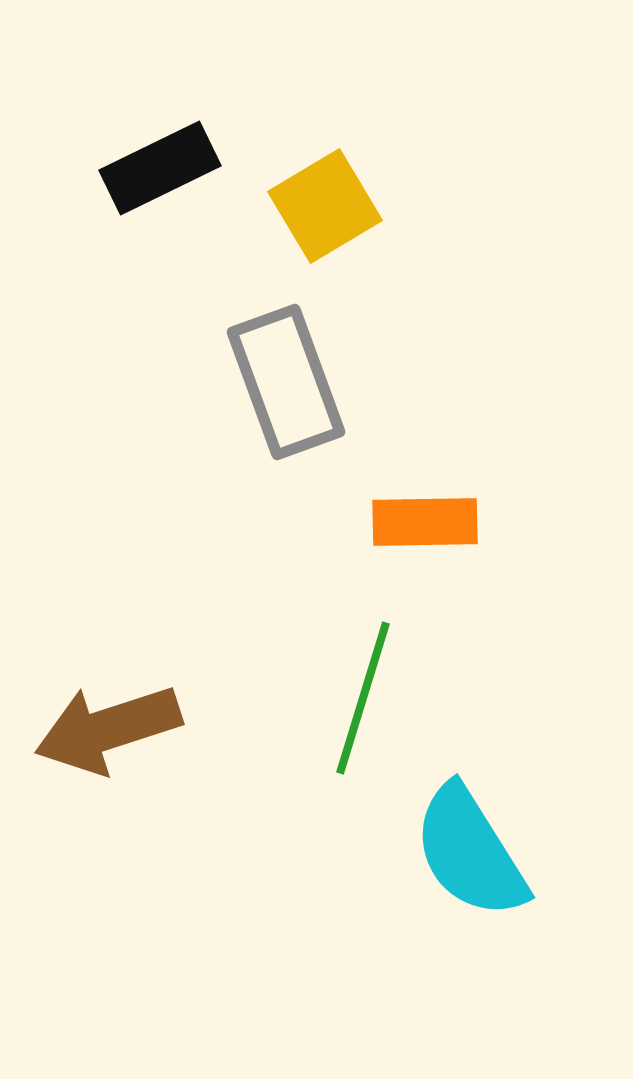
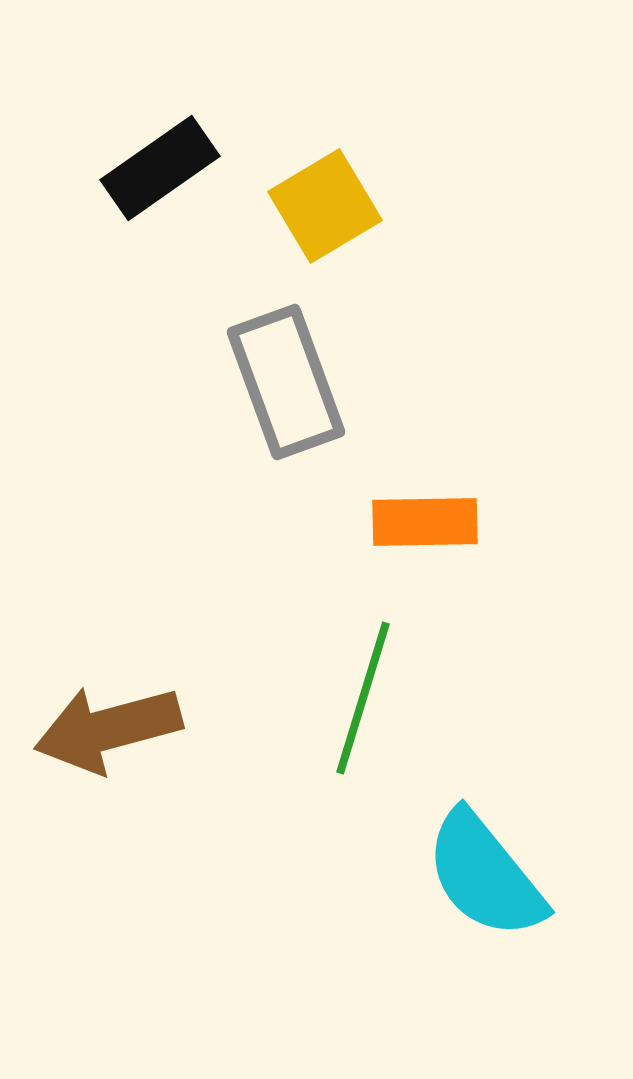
black rectangle: rotated 9 degrees counterclockwise
brown arrow: rotated 3 degrees clockwise
cyan semicircle: moved 15 px right, 23 px down; rotated 7 degrees counterclockwise
